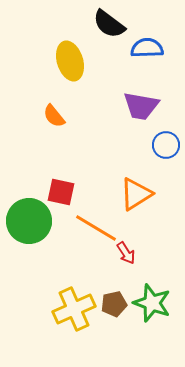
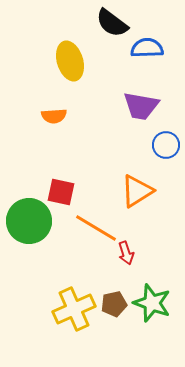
black semicircle: moved 3 px right, 1 px up
orange semicircle: rotated 55 degrees counterclockwise
orange triangle: moved 1 px right, 3 px up
red arrow: rotated 15 degrees clockwise
